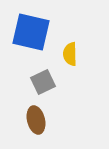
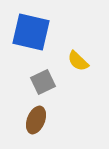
yellow semicircle: moved 8 px right, 7 px down; rotated 45 degrees counterclockwise
brown ellipse: rotated 36 degrees clockwise
